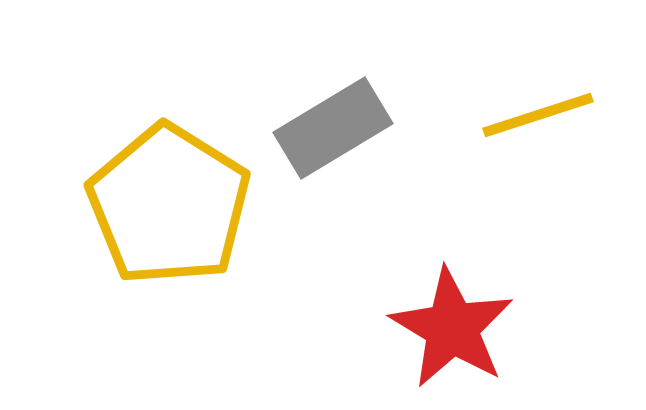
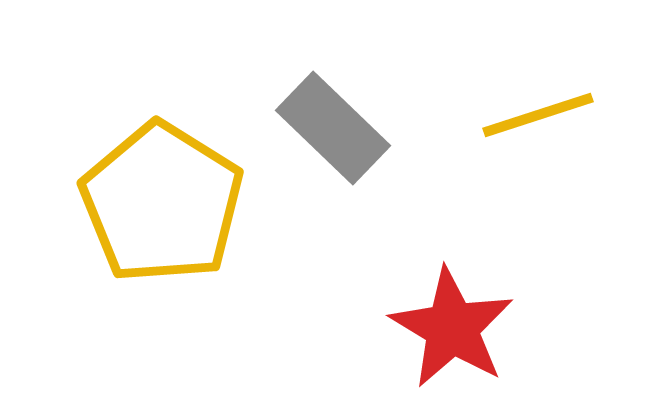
gray rectangle: rotated 75 degrees clockwise
yellow pentagon: moved 7 px left, 2 px up
